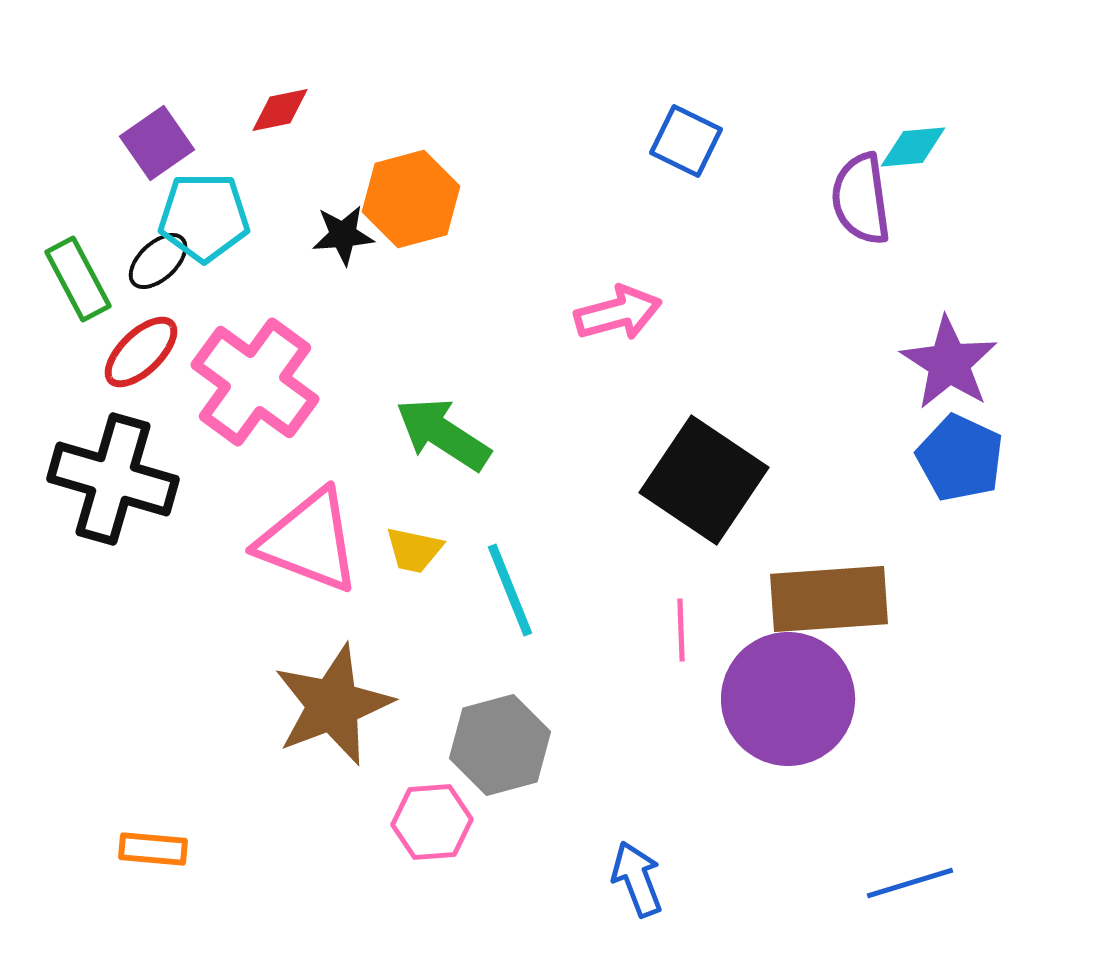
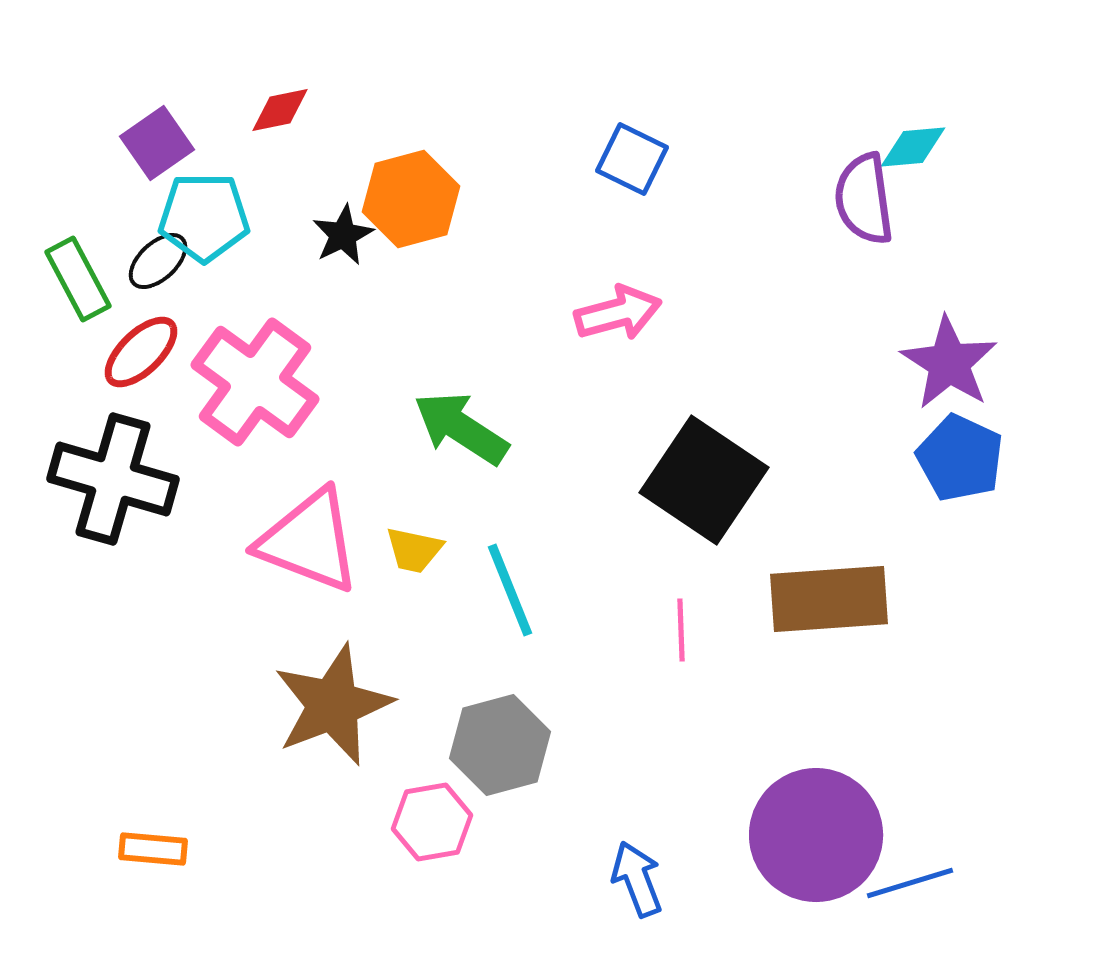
blue square: moved 54 px left, 18 px down
purple semicircle: moved 3 px right
black star: rotated 22 degrees counterclockwise
green arrow: moved 18 px right, 6 px up
purple circle: moved 28 px right, 136 px down
pink hexagon: rotated 6 degrees counterclockwise
